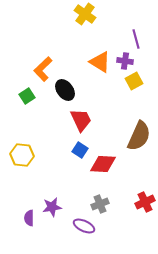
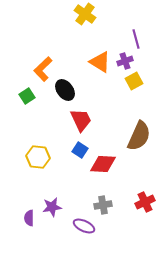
purple cross: rotated 28 degrees counterclockwise
yellow hexagon: moved 16 px right, 2 px down
gray cross: moved 3 px right, 1 px down; rotated 12 degrees clockwise
